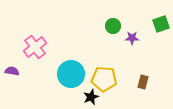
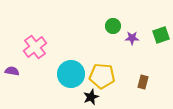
green square: moved 11 px down
yellow pentagon: moved 2 px left, 3 px up
